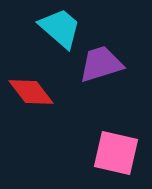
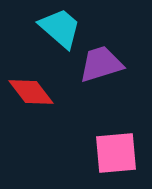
pink square: rotated 18 degrees counterclockwise
